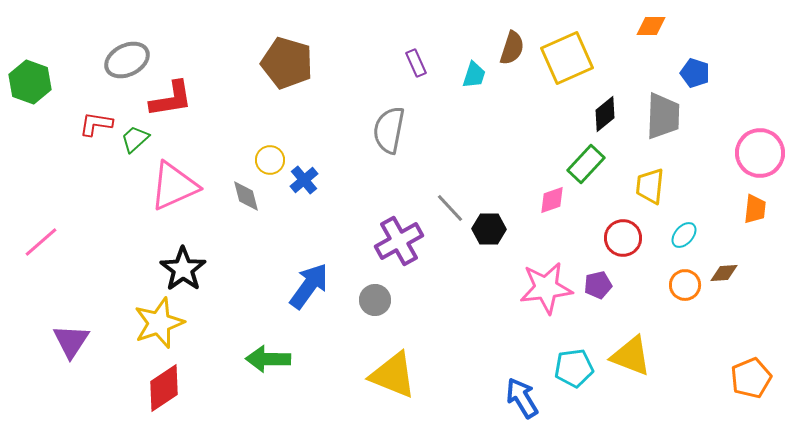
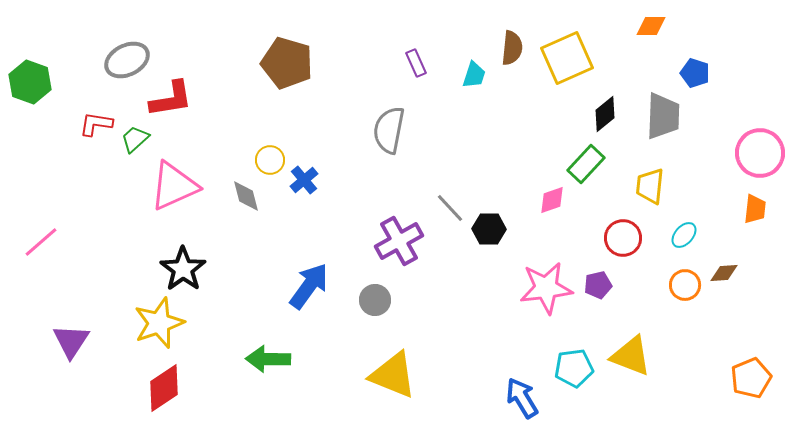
brown semicircle at (512, 48): rotated 12 degrees counterclockwise
